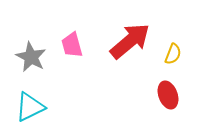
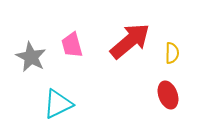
yellow semicircle: moved 1 px left, 1 px up; rotated 20 degrees counterclockwise
cyan triangle: moved 28 px right, 3 px up
